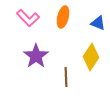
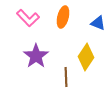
yellow diamond: moved 5 px left
